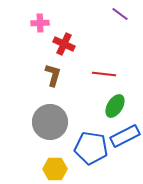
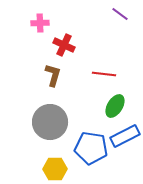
red cross: moved 1 px down
